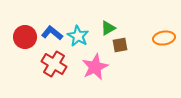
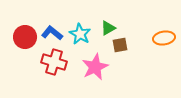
cyan star: moved 2 px right, 2 px up
red cross: moved 2 px up; rotated 15 degrees counterclockwise
